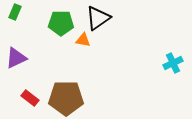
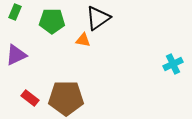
green pentagon: moved 9 px left, 2 px up
purple triangle: moved 3 px up
cyan cross: moved 1 px down
